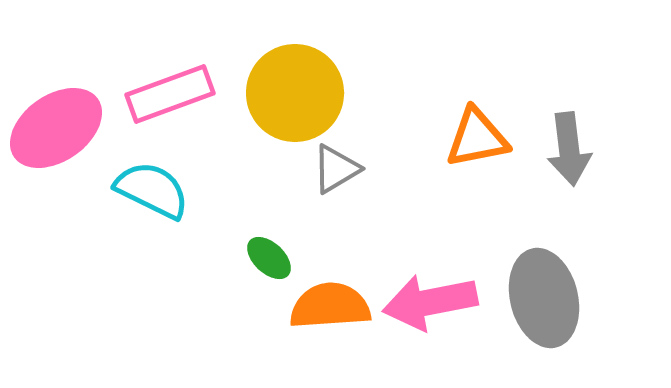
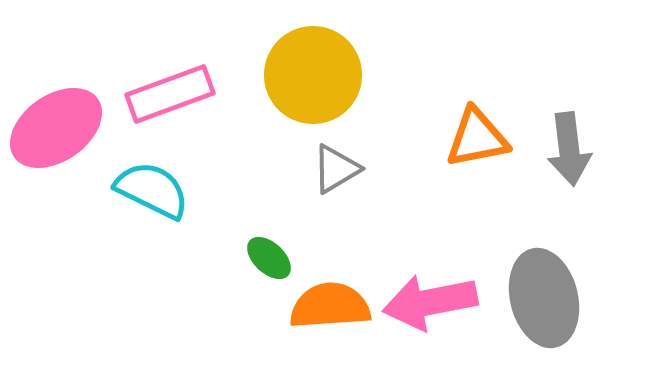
yellow circle: moved 18 px right, 18 px up
